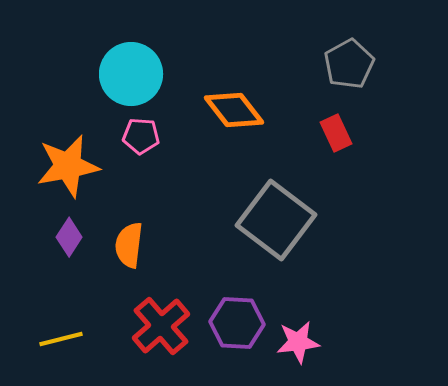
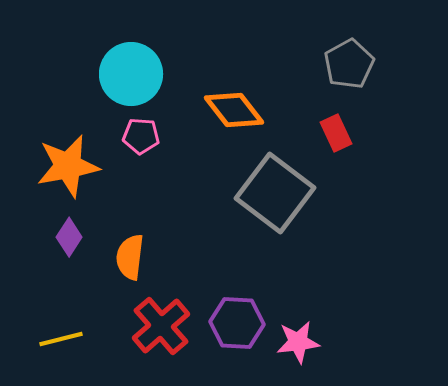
gray square: moved 1 px left, 27 px up
orange semicircle: moved 1 px right, 12 px down
